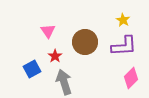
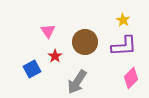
gray arrow: moved 13 px right; rotated 130 degrees counterclockwise
